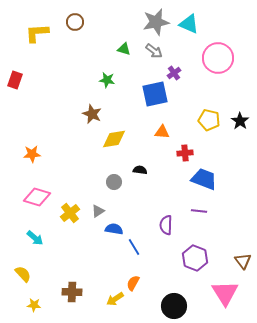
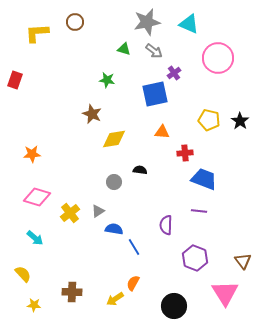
gray star: moved 9 px left
